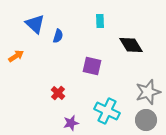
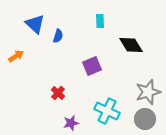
purple square: rotated 36 degrees counterclockwise
gray circle: moved 1 px left, 1 px up
